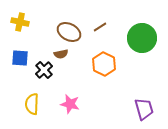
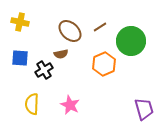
brown ellipse: moved 1 px right, 1 px up; rotated 15 degrees clockwise
green circle: moved 11 px left, 3 px down
orange hexagon: rotated 10 degrees clockwise
black cross: rotated 12 degrees clockwise
pink star: moved 1 px down; rotated 12 degrees clockwise
